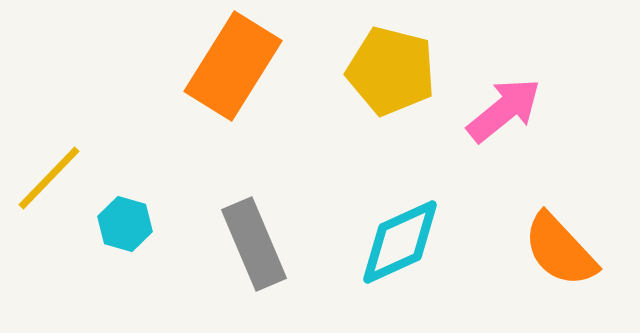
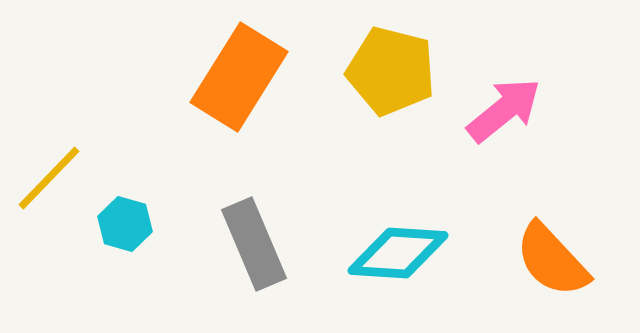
orange rectangle: moved 6 px right, 11 px down
cyan diamond: moved 2 px left, 11 px down; rotated 28 degrees clockwise
orange semicircle: moved 8 px left, 10 px down
